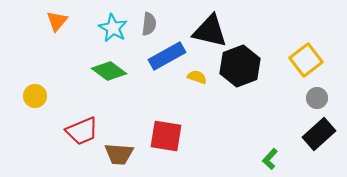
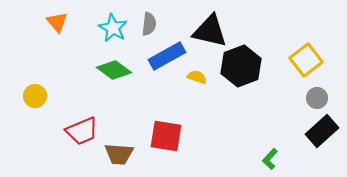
orange triangle: moved 1 px down; rotated 20 degrees counterclockwise
black hexagon: moved 1 px right
green diamond: moved 5 px right, 1 px up
black rectangle: moved 3 px right, 3 px up
